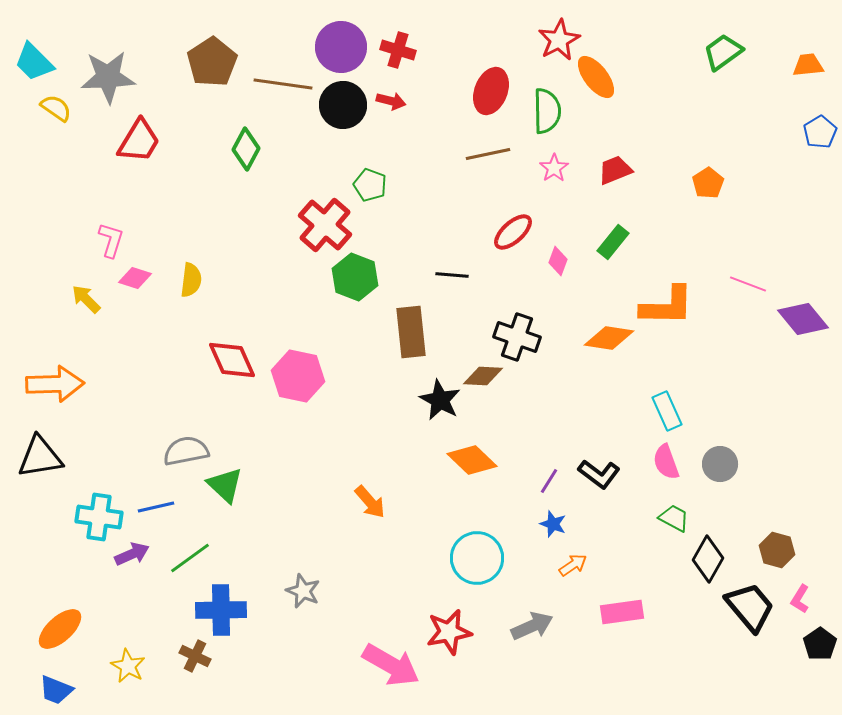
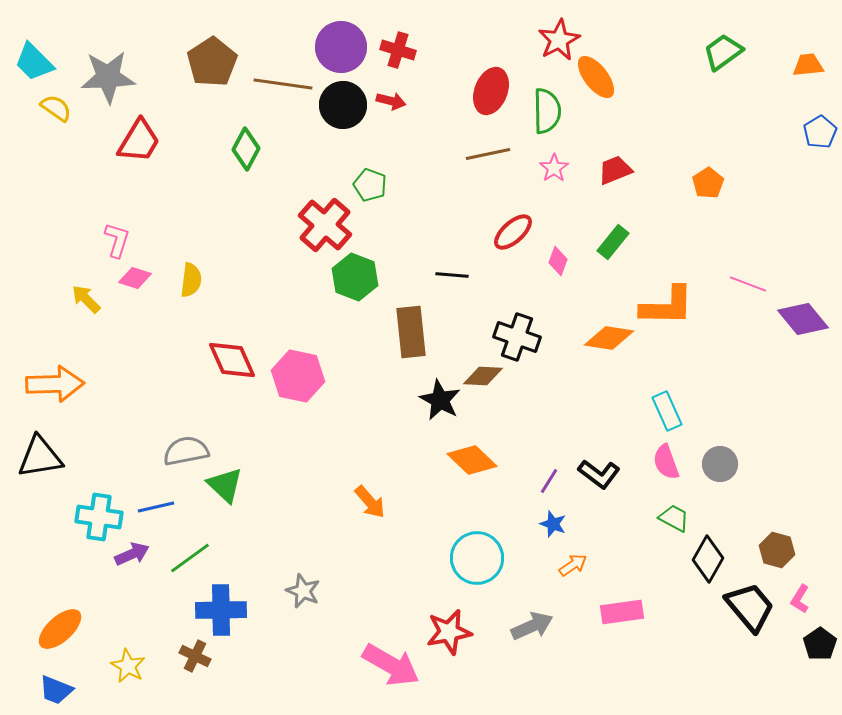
pink L-shape at (111, 240): moved 6 px right
